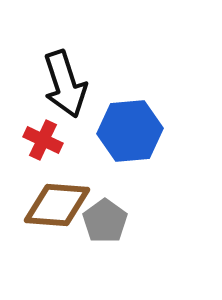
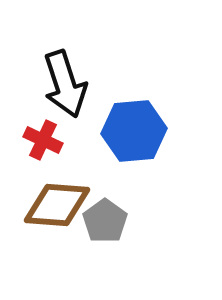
blue hexagon: moved 4 px right
